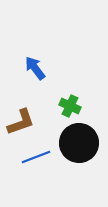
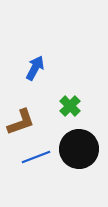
blue arrow: rotated 65 degrees clockwise
green cross: rotated 20 degrees clockwise
black circle: moved 6 px down
